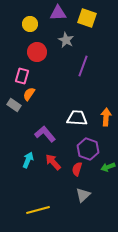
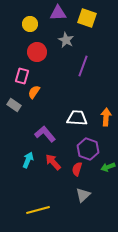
orange semicircle: moved 5 px right, 2 px up
